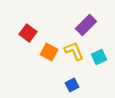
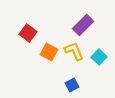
purple rectangle: moved 3 px left
cyan square: rotated 21 degrees counterclockwise
